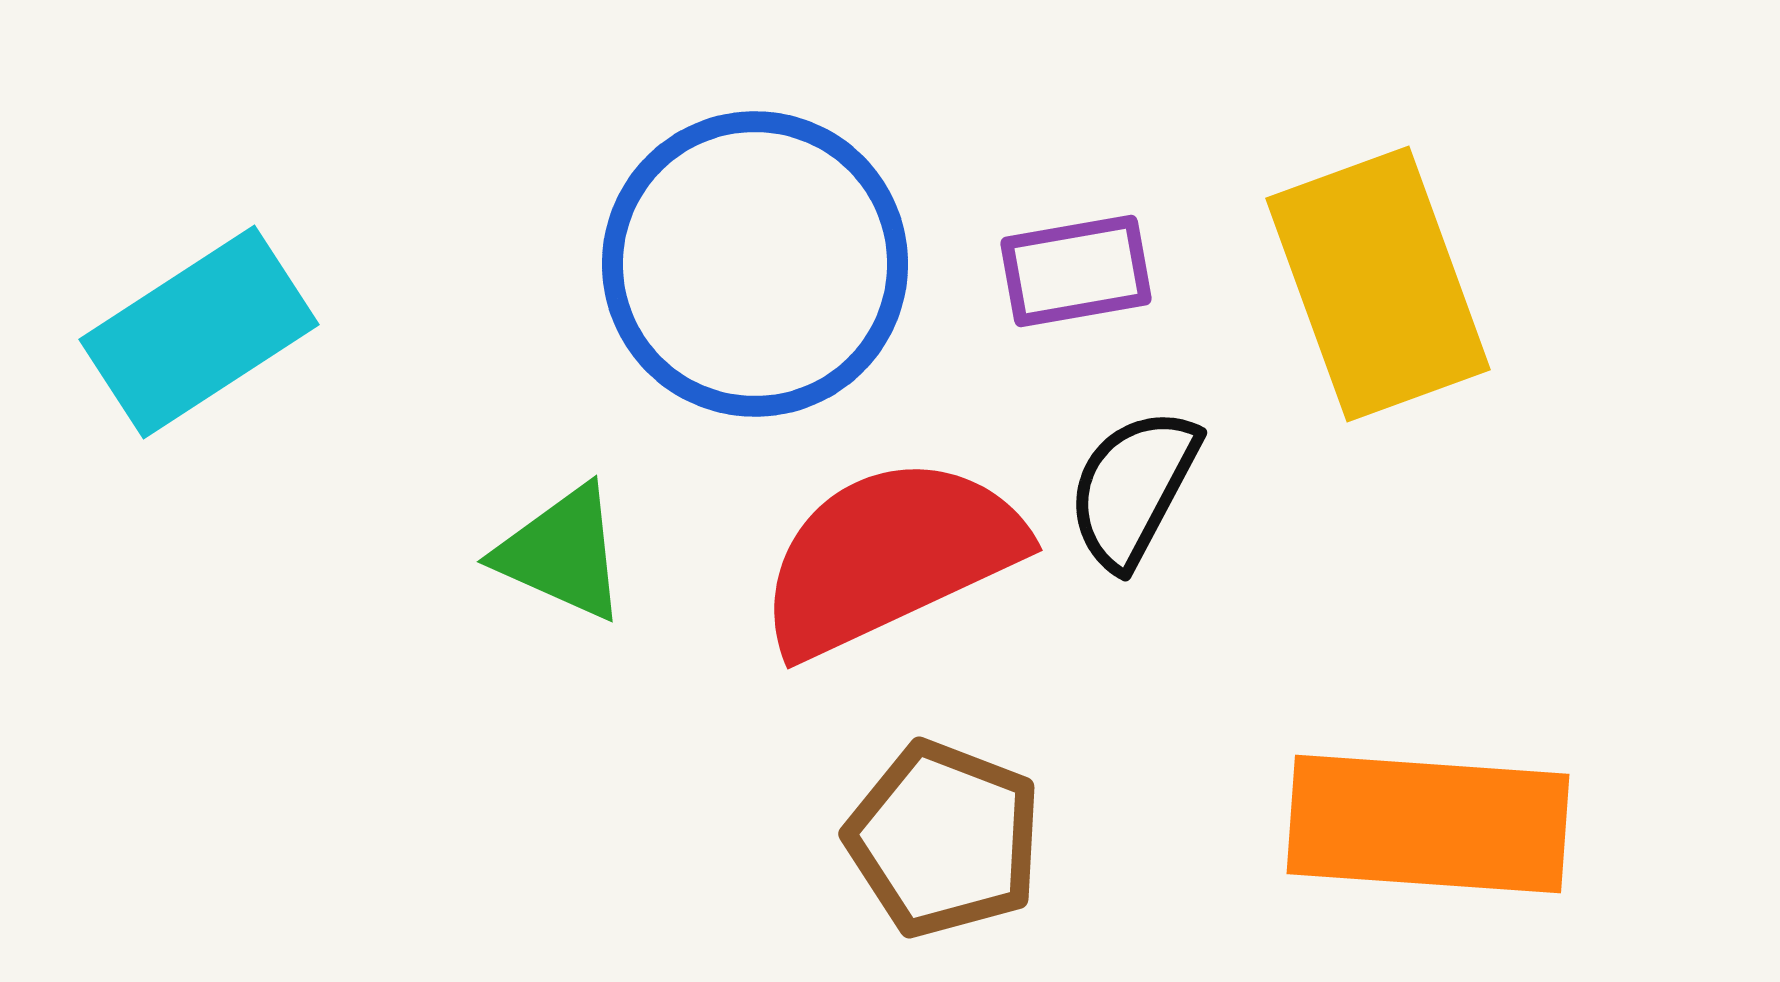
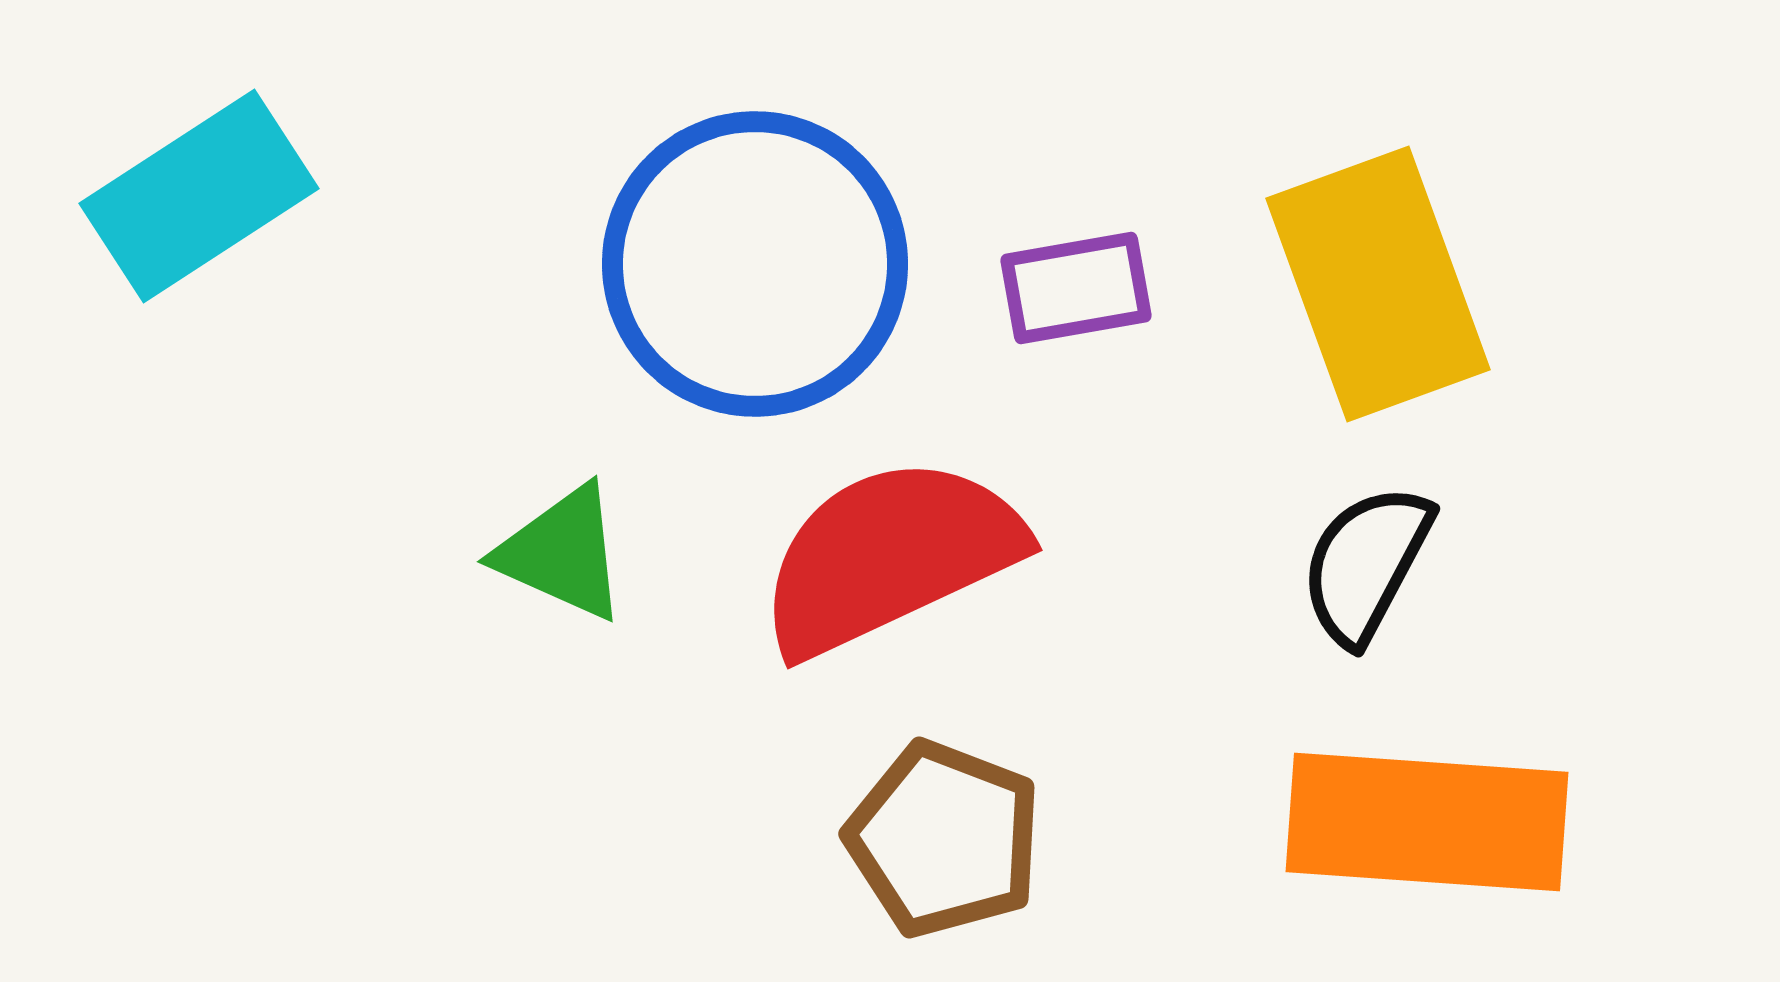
purple rectangle: moved 17 px down
cyan rectangle: moved 136 px up
black semicircle: moved 233 px right, 76 px down
orange rectangle: moved 1 px left, 2 px up
